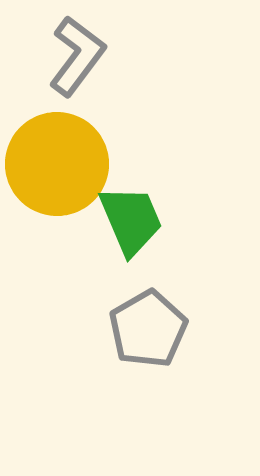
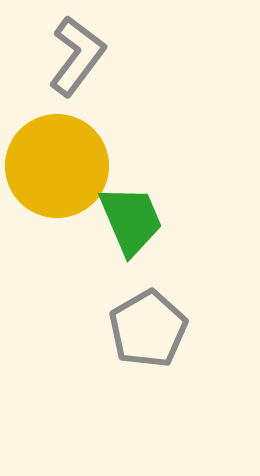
yellow circle: moved 2 px down
